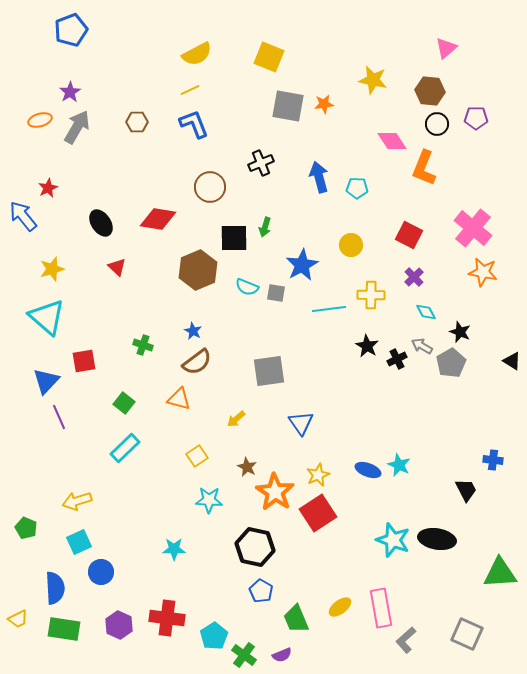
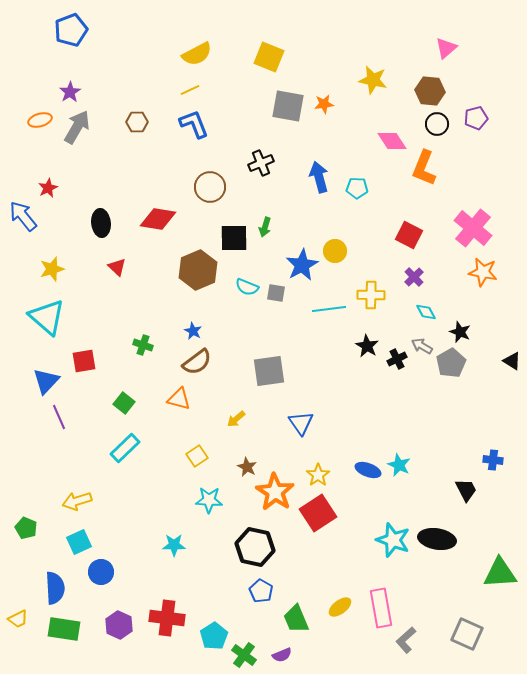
purple pentagon at (476, 118): rotated 15 degrees counterclockwise
black ellipse at (101, 223): rotated 28 degrees clockwise
yellow circle at (351, 245): moved 16 px left, 6 px down
yellow star at (318, 475): rotated 10 degrees counterclockwise
cyan star at (174, 549): moved 4 px up
